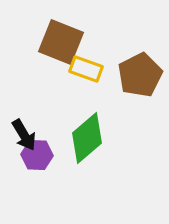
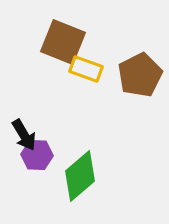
brown square: moved 2 px right
green diamond: moved 7 px left, 38 px down
